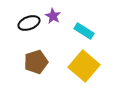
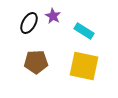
black ellipse: rotated 40 degrees counterclockwise
brown pentagon: rotated 15 degrees clockwise
yellow square: rotated 28 degrees counterclockwise
